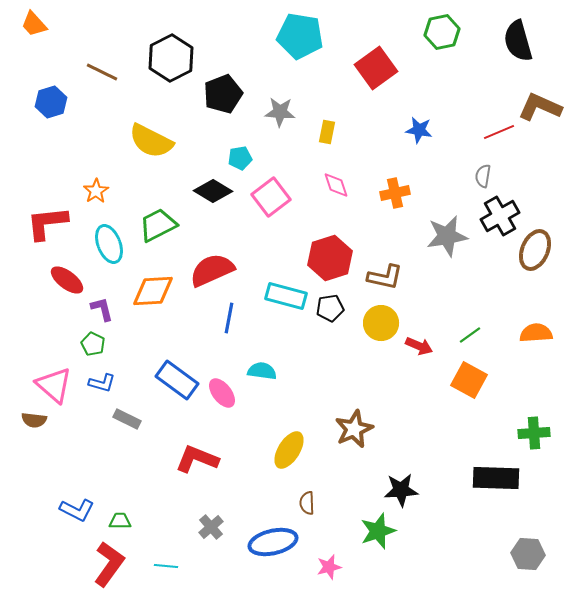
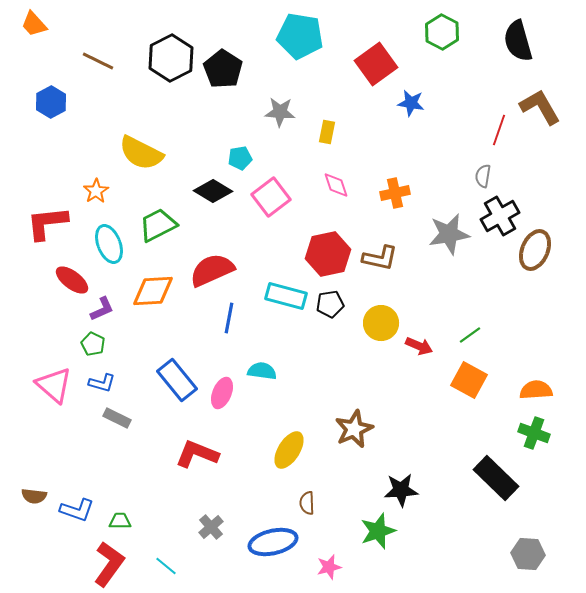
green hexagon at (442, 32): rotated 20 degrees counterclockwise
red square at (376, 68): moved 4 px up
brown line at (102, 72): moved 4 px left, 11 px up
black pentagon at (223, 94): moved 25 px up; rotated 18 degrees counterclockwise
blue hexagon at (51, 102): rotated 12 degrees counterclockwise
brown L-shape at (540, 107): rotated 36 degrees clockwise
blue star at (419, 130): moved 8 px left, 27 px up
red line at (499, 132): moved 2 px up; rotated 48 degrees counterclockwise
yellow semicircle at (151, 141): moved 10 px left, 12 px down
gray star at (447, 236): moved 2 px right, 2 px up
red hexagon at (330, 258): moved 2 px left, 4 px up; rotated 6 degrees clockwise
brown L-shape at (385, 277): moved 5 px left, 19 px up
red ellipse at (67, 280): moved 5 px right
black pentagon at (330, 308): moved 4 px up
purple L-shape at (102, 309): rotated 80 degrees clockwise
orange semicircle at (536, 333): moved 57 px down
blue rectangle at (177, 380): rotated 15 degrees clockwise
pink ellipse at (222, 393): rotated 60 degrees clockwise
gray rectangle at (127, 419): moved 10 px left, 1 px up
brown semicircle at (34, 420): moved 76 px down
green cross at (534, 433): rotated 24 degrees clockwise
red L-shape at (197, 459): moved 5 px up
black rectangle at (496, 478): rotated 42 degrees clockwise
blue L-shape at (77, 510): rotated 8 degrees counterclockwise
cyan line at (166, 566): rotated 35 degrees clockwise
